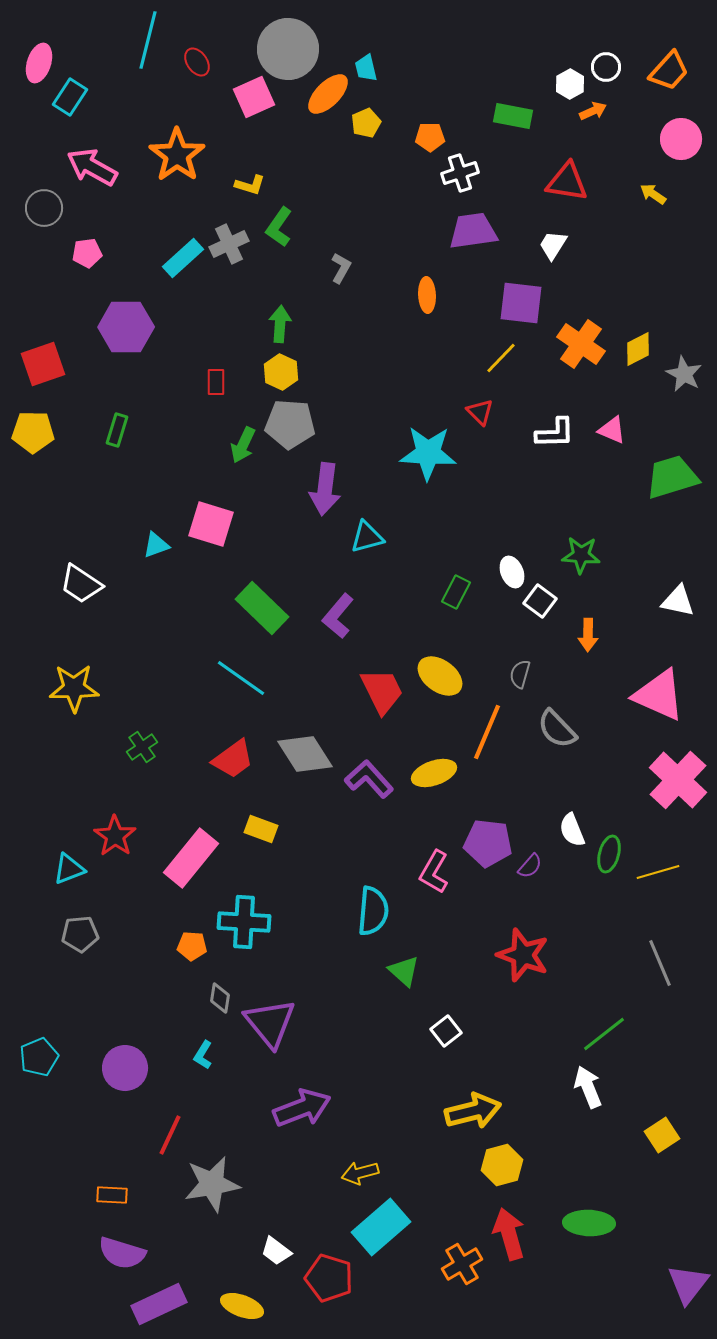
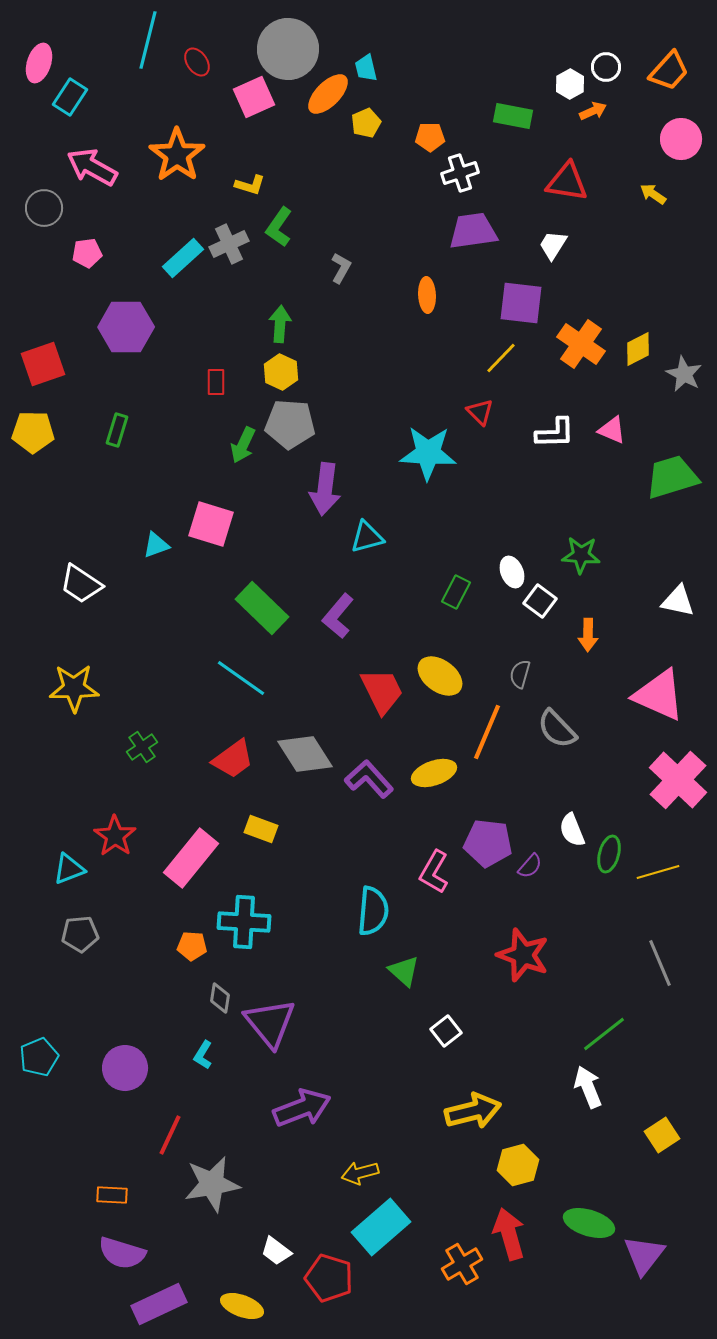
yellow hexagon at (502, 1165): moved 16 px right
green ellipse at (589, 1223): rotated 15 degrees clockwise
purple triangle at (688, 1284): moved 44 px left, 29 px up
